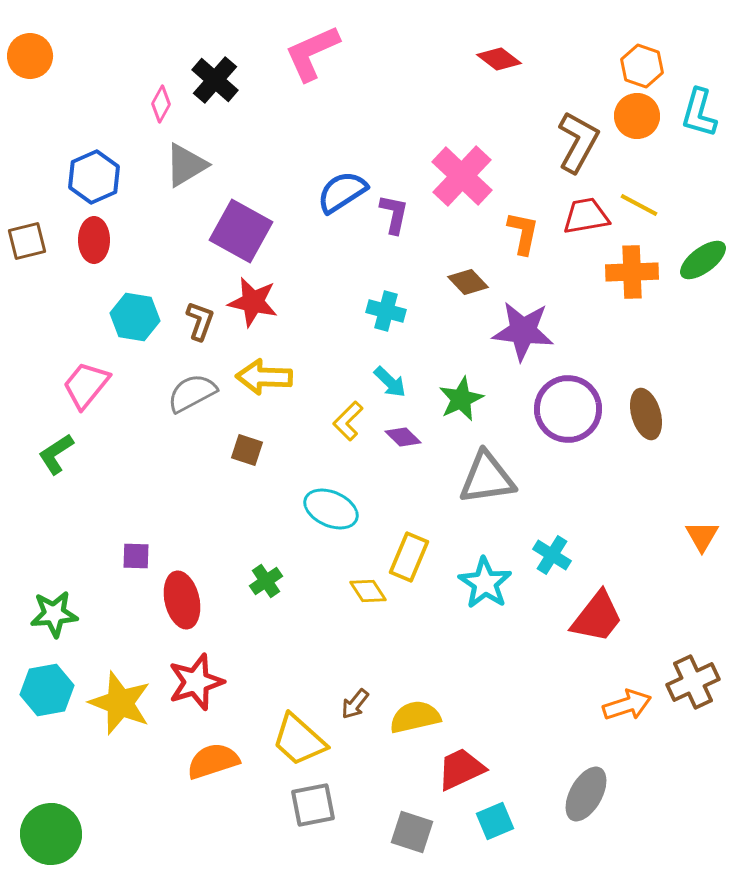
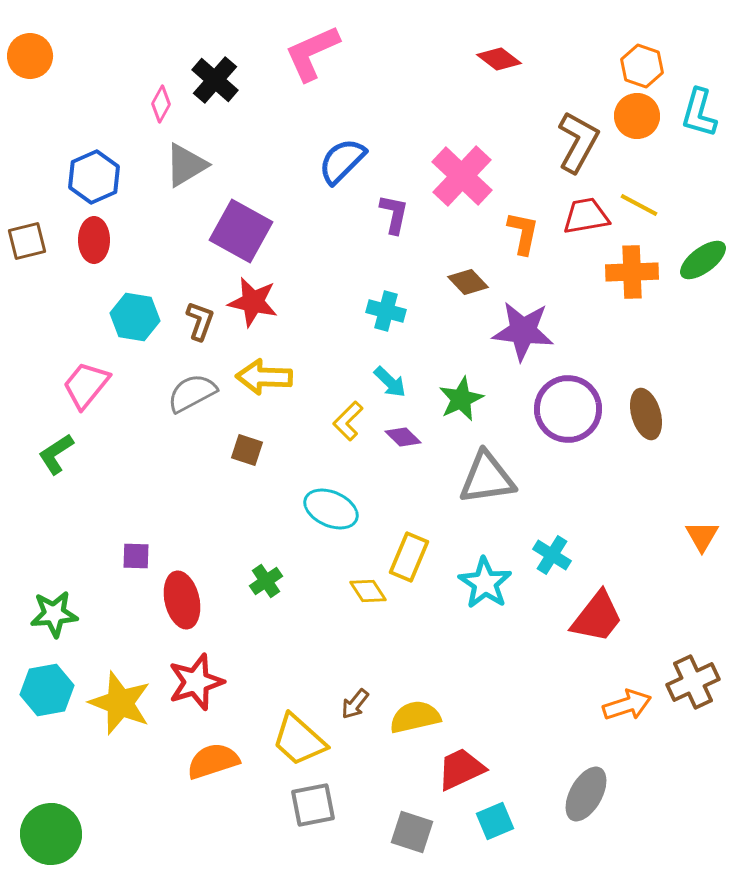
blue semicircle at (342, 192): moved 31 px up; rotated 12 degrees counterclockwise
